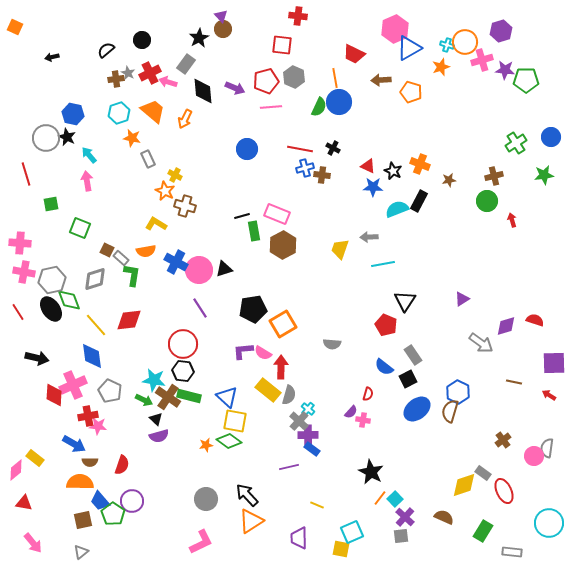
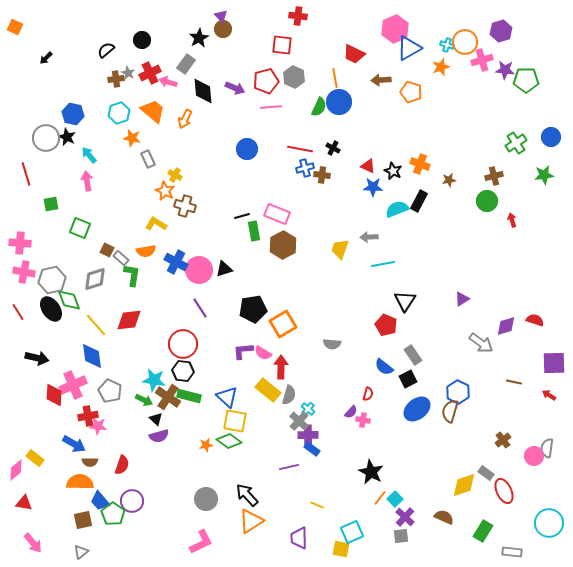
black arrow at (52, 57): moved 6 px left, 1 px down; rotated 32 degrees counterclockwise
gray rectangle at (483, 473): moved 3 px right
